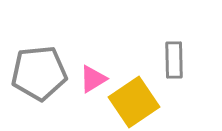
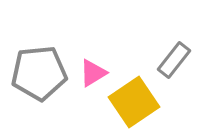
gray rectangle: rotated 39 degrees clockwise
pink triangle: moved 6 px up
